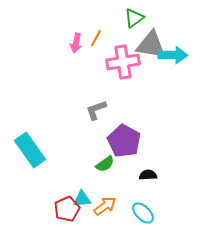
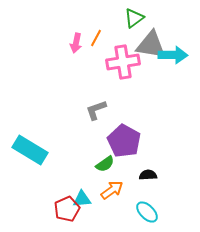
cyan rectangle: rotated 24 degrees counterclockwise
orange arrow: moved 7 px right, 16 px up
cyan ellipse: moved 4 px right, 1 px up
